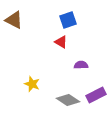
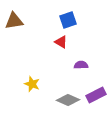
brown triangle: moved 1 px down; rotated 36 degrees counterclockwise
gray diamond: rotated 10 degrees counterclockwise
